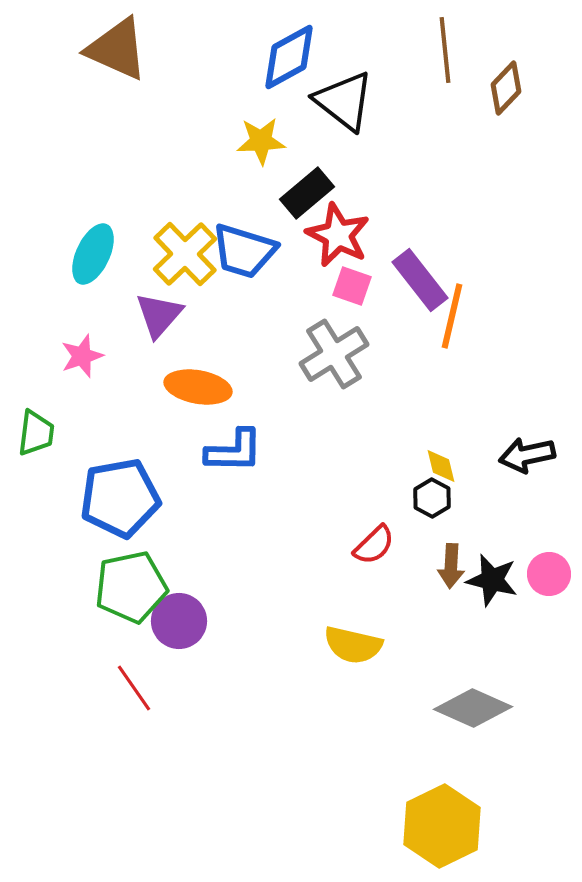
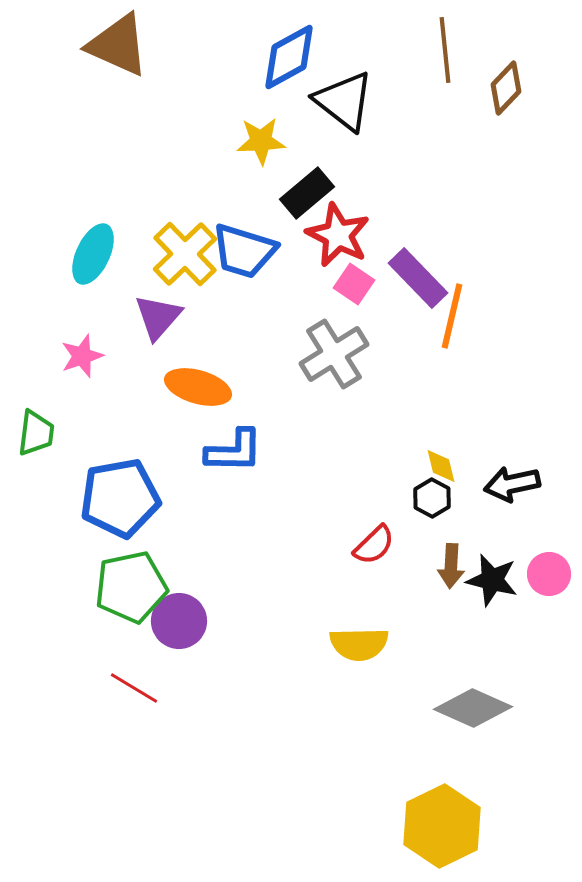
brown triangle: moved 1 px right, 4 px up
purple rectangle: moved 2 px left, 2 px up; rotated 6 degrees counterclockwise
pink square: moved 2 px right, 2 px up; rotated 15 degrees clockwise
purple triangle: moved 1 px left, 2 px down
orange ellipse: rotated 6 degrees clockwise
black arrow: moved 15 px left, 29 px down
yellow semicircle: moved 6 px right, 1 px up; rotated 14 degrees counterclockwise
red line: rotated 24 degrees counterclockwise
